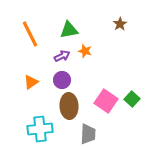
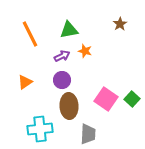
orange triangle: moved 6 px left
pink square: moved 2 px up
